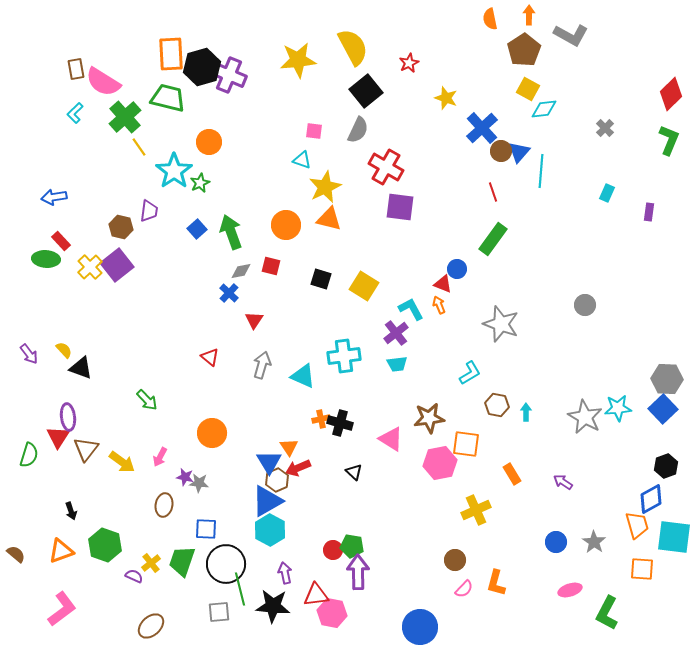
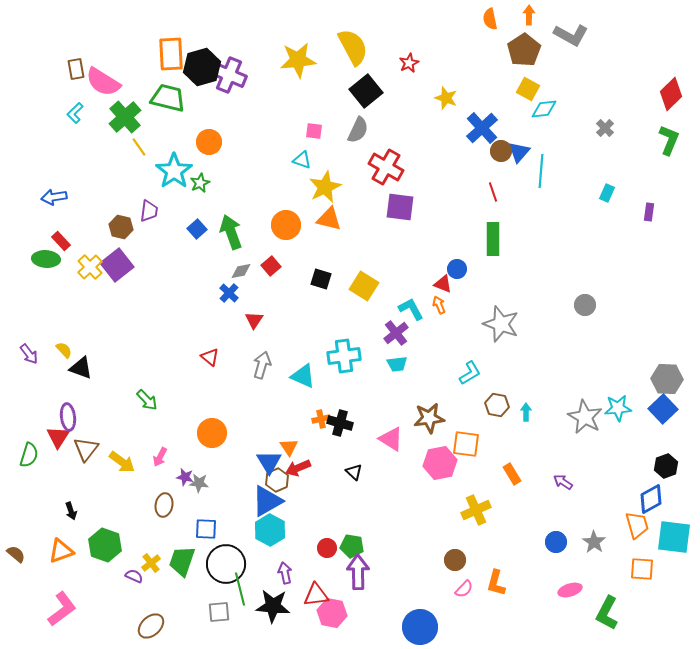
green rectangle at (493, 239): rotated 36 degrees counterclockwise
red square at (271, 266): rotated 36 degrees clockwise
red circle at (333, 550): moved 6 px left, 2 px up
